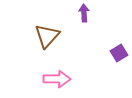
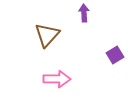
brown triangle: moved 1 px up
purple square: moved 4 px left, 2 px down
